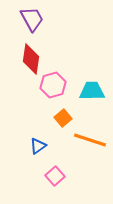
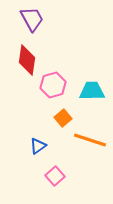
red diamond: moved 4 px left, 1 px down
